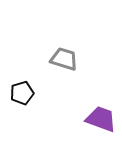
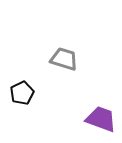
black pentagon: rotated 10 degrees counterclockwise
